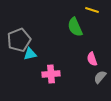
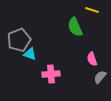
cyan triangle: rotated 32 degrees clockwise
